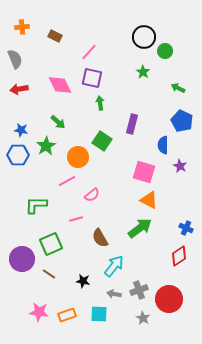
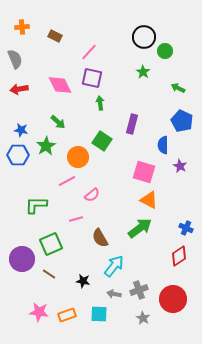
red circle at (169, 299): moved 4 px right
